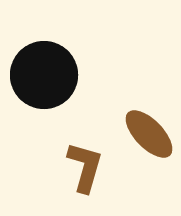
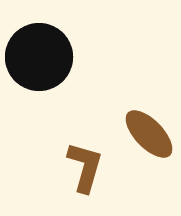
black circle: moved 5 px left, 18 px up
